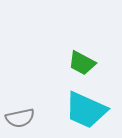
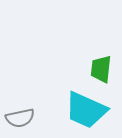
green trapezoid: moved 19 px right, 6 px down; rotated 68 degrees clockwise
